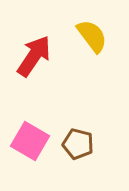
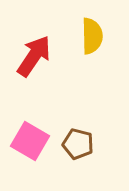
yellow semicircle: rotated 36 degrees clockwise
